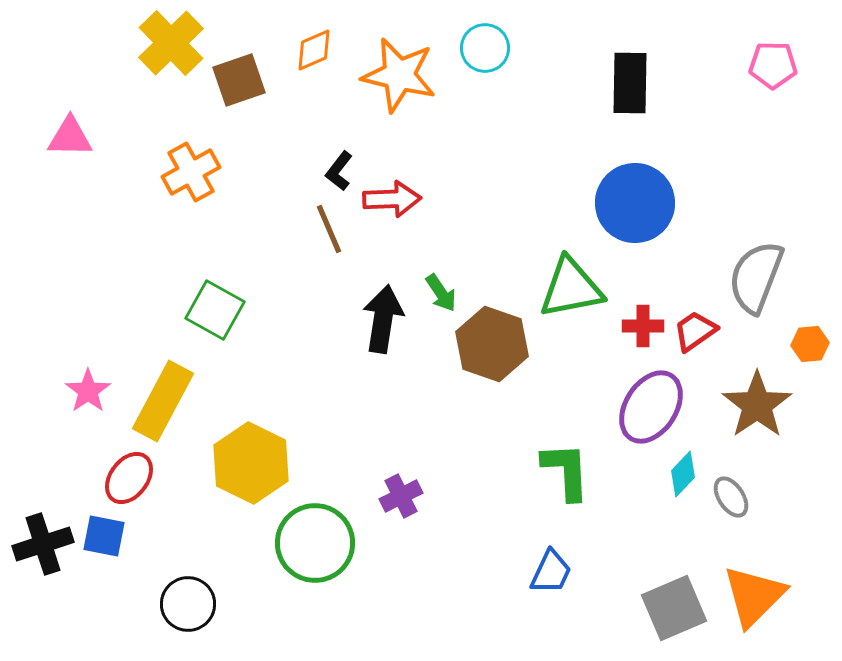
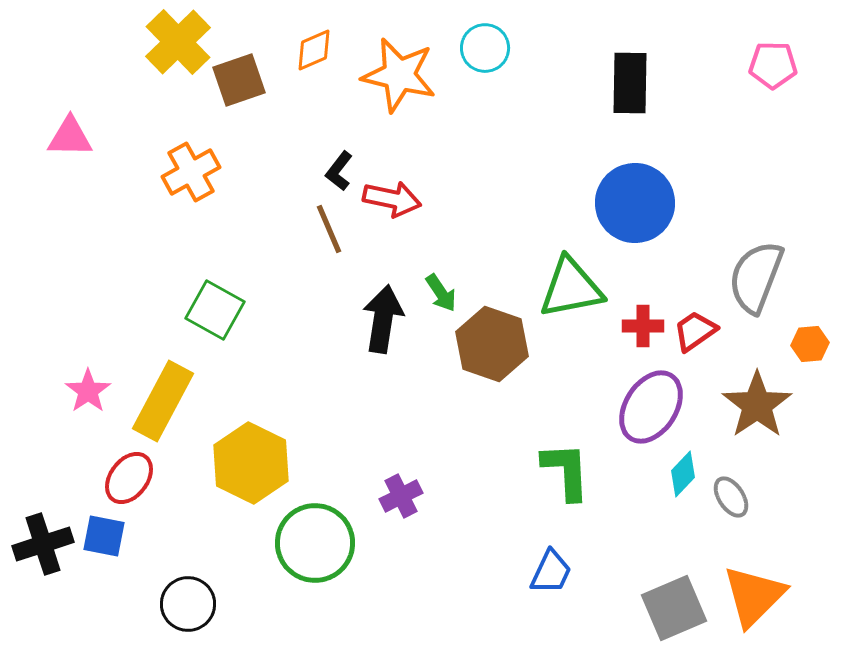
yellow cross: moved 7 px right, 1 px up
red arrow: rotated 14 degrees clockwise
